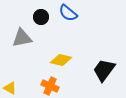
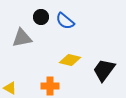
blue semicircle: moved 3 px left, 8 px down
yellow diamond: moved 9 px right
orange cross: rotated 24 degrees counterclockwise
